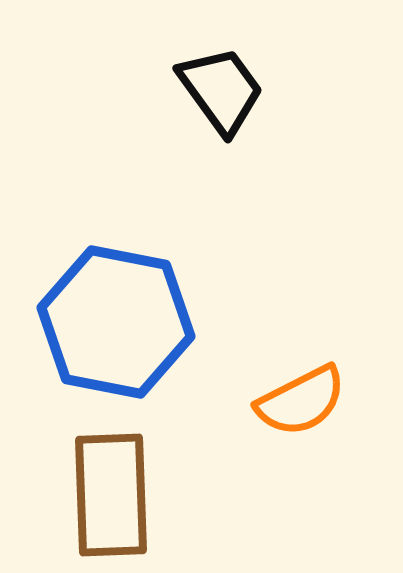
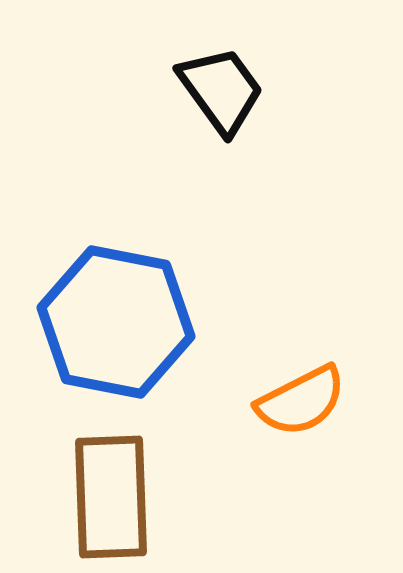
brown rectangle: moved 2 px down
